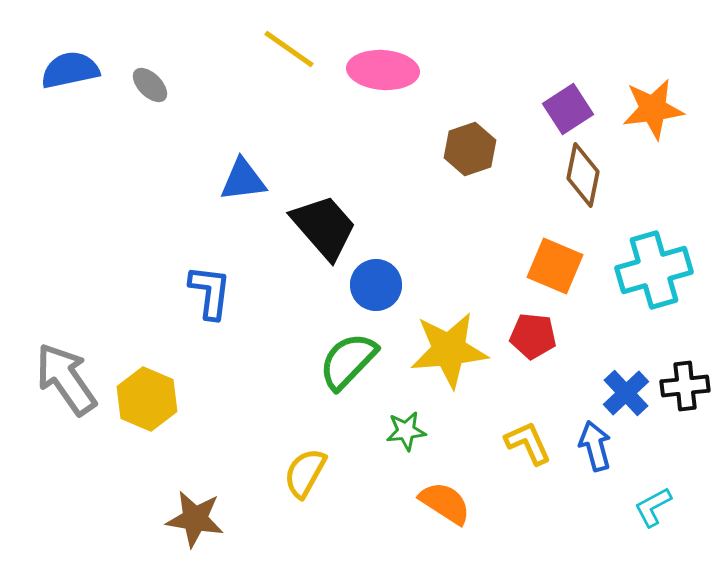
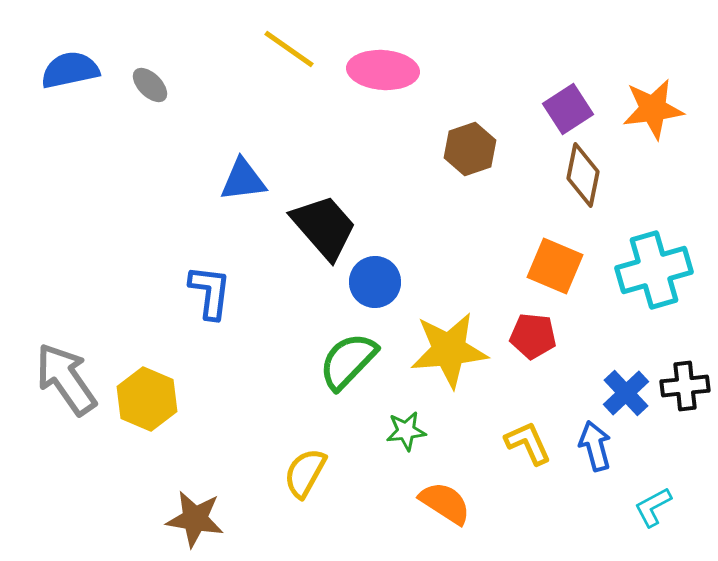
blue circle: moved 1 px left, 3 px up
